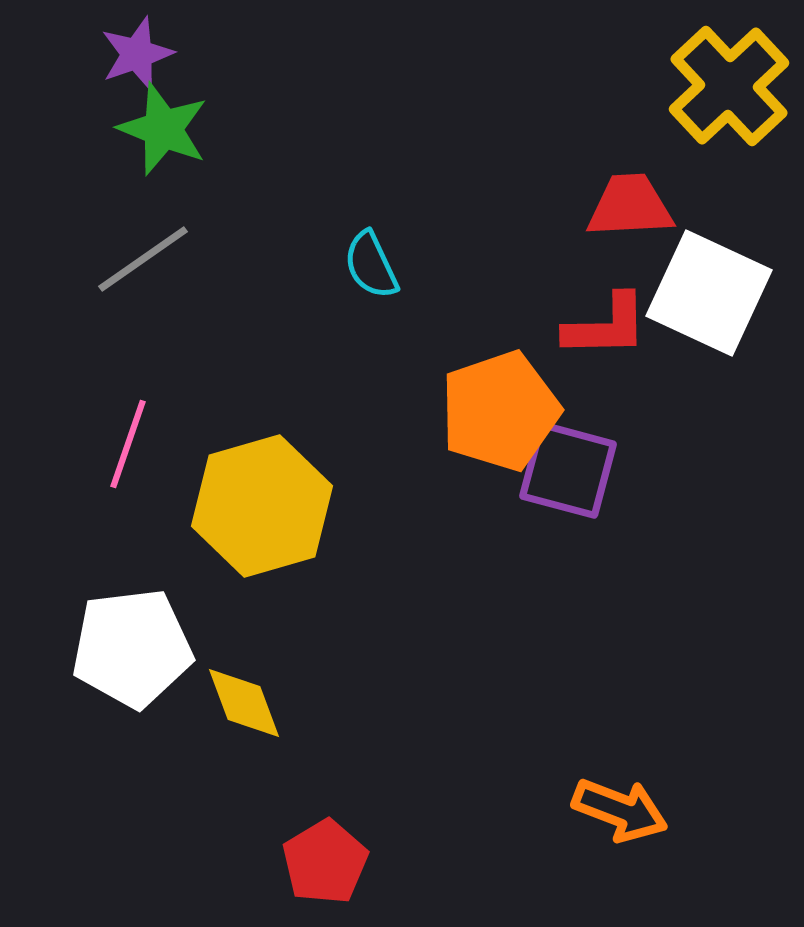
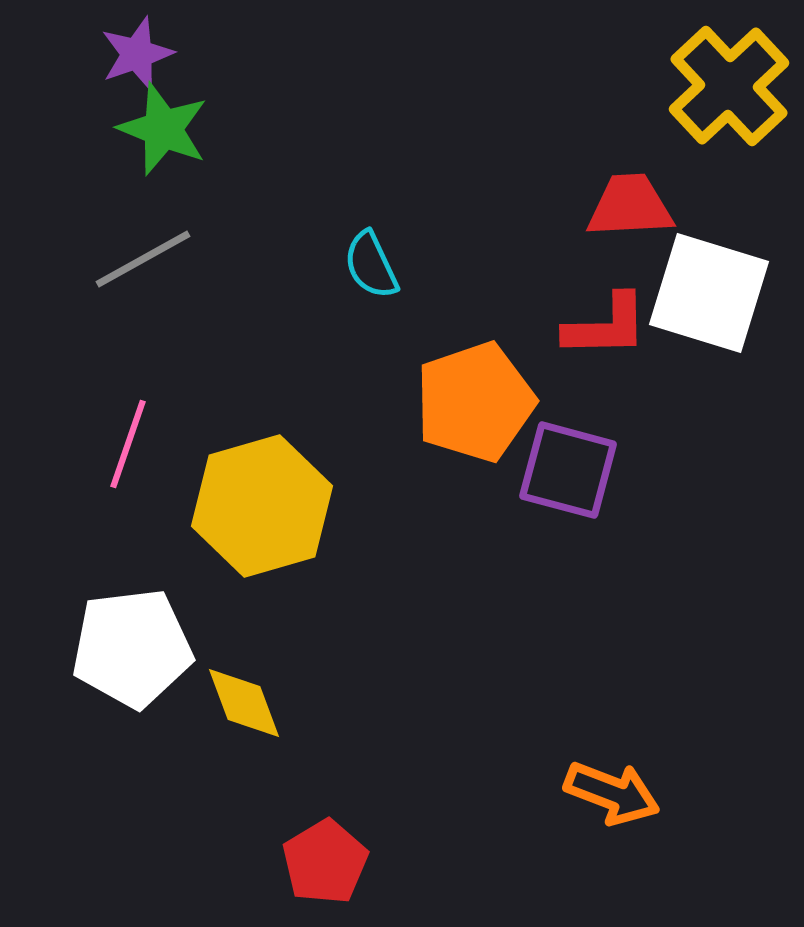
gray line: rotated 6 degrees clockwise
white square: rotated 8 degrees counterclockwise
orange pentagon: moved 25 px left, 9 px up
orange arrow: moved 8 px left, 17 px up
